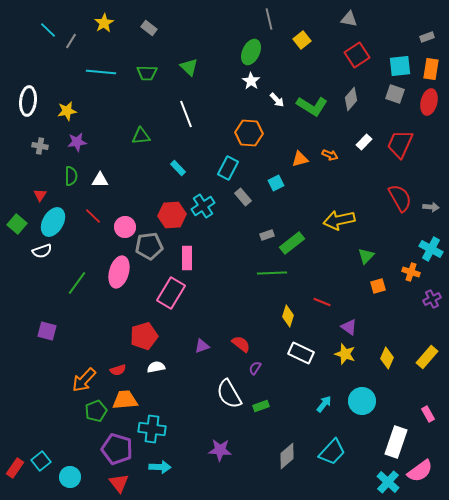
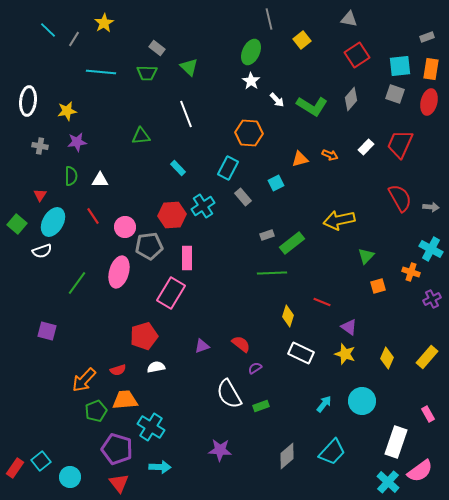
gray rectangle at (149, 28): moved 8 px right, 20 px down
gray line at (71, 41): moved 3 px right, 2 px up
white rectangle at (364, 142): moved 2 px right, 5 px down
red line at (93, 216): rotated 12 degrees clockwise
purple semicircle at (255, 368): rotated 24 degrees clockwise
cyan cross at (152, 429): moved 1 px left, 2 px up; rotated 24 degrees clockwise
